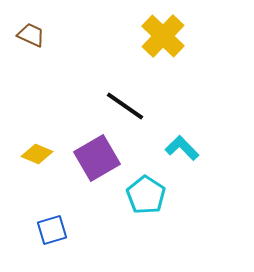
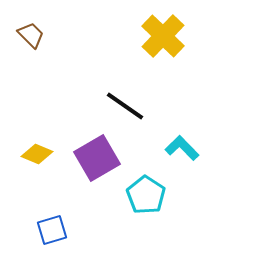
brown trapezoid: rotated 20 degrees clockwise
